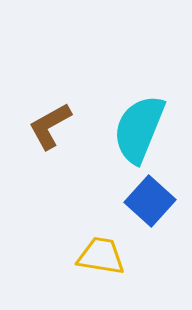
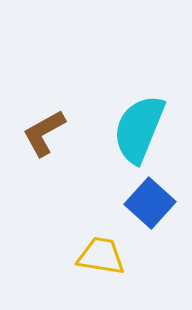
brown L-shape: moved 6 px left, 7 px down
blue square: moved 2 px down
